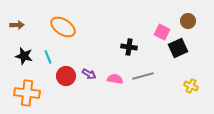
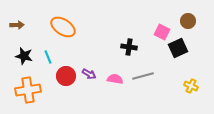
orange cross: moved 1 px right, 3 px up; rotated 15 degrees counterclockwise
